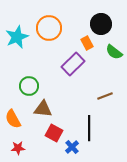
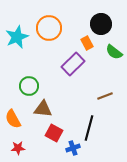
black line: rotated 15 degrees clockwise
blue cross: moved 1 px right, 1 px down; rotated 24 degrees clockwise
